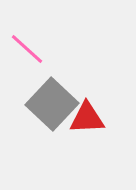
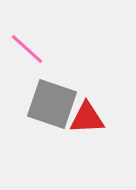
gray square: rotated 24 degrees counterclockwise
